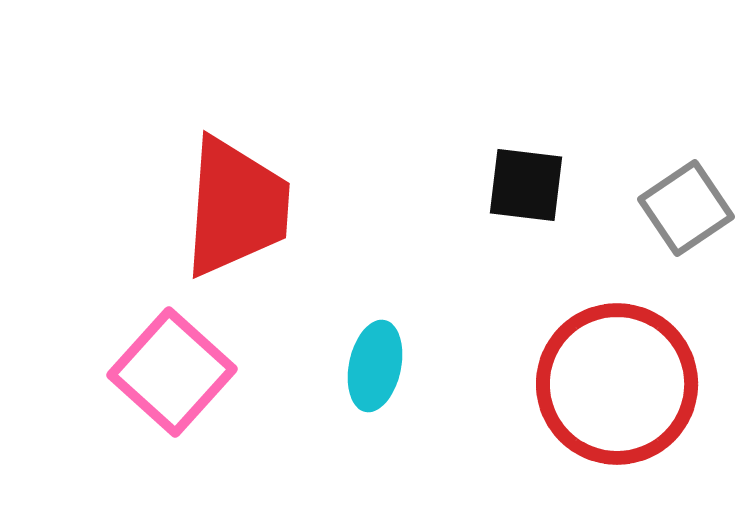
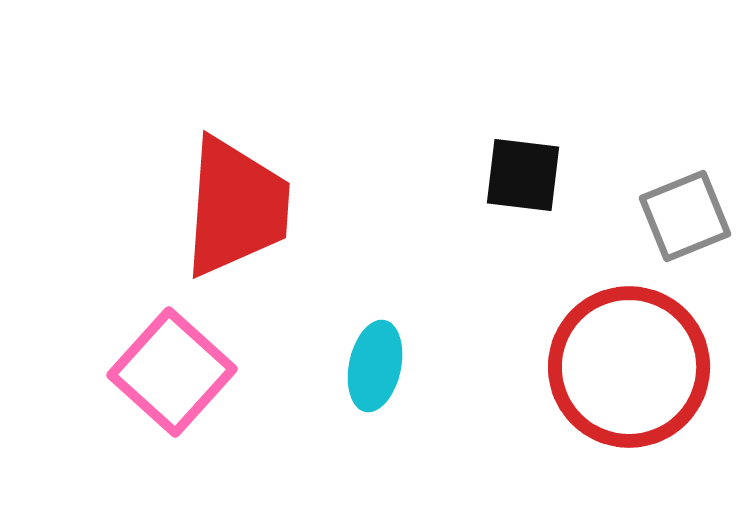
black square: moved 3 px left, 10 px up
gray square: moved 1 px left, 8 px down; rotated 12 degrees clockwise
red circle: moved 12 px right, 17 px up
